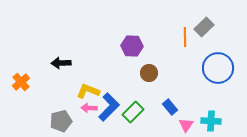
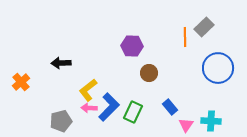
yellow L-shape: moved 1 px up; rotated 60 degrees counterclockwise
green rectangle: rotated 20 degrees counterclockwise
